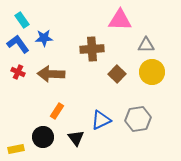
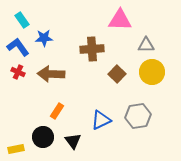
blue L-shape: moved 3 px down
gray hexagon: moved 3 px up
black triangle: moved 3 px left, 3 px down
